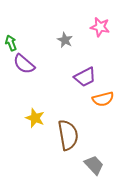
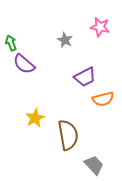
yellow star: rotated 24 degrees clockwise
